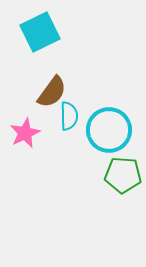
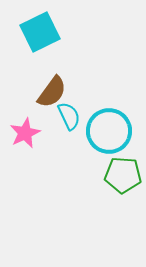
cyan semicircle: rotated 24 degrees counterclockwise
cyan circle: moved 1 px down
